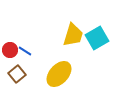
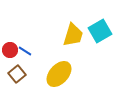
cyan square: moved 3 px right, 7 px up
